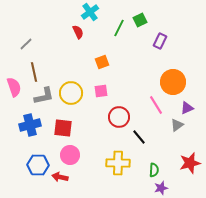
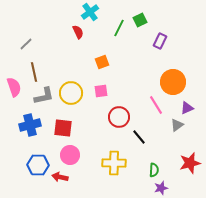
yellow cross: moved 4 px left
